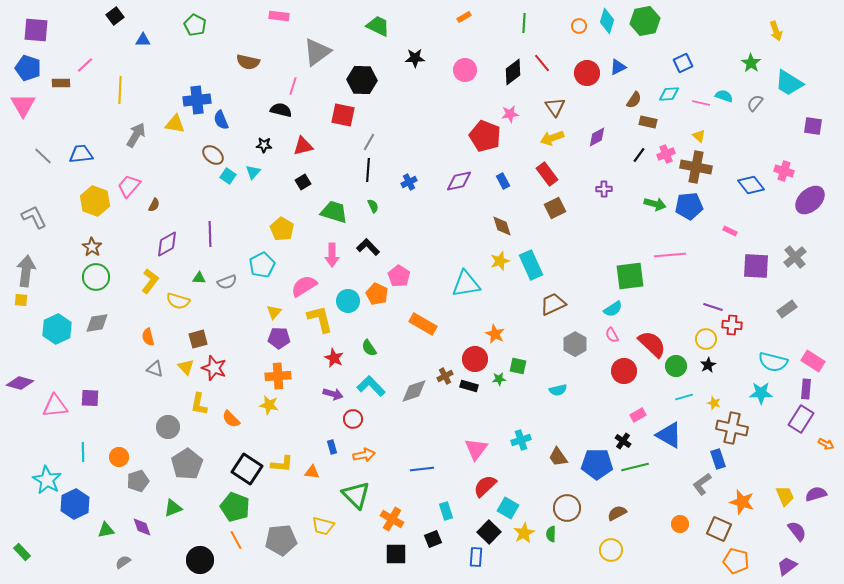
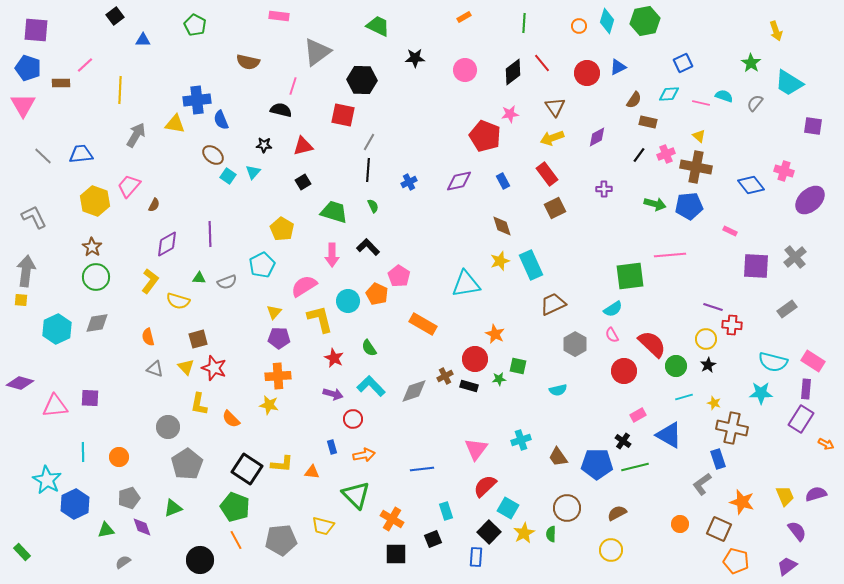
gray pentagon at (138, 481): moved 9 px left, 17 px down
